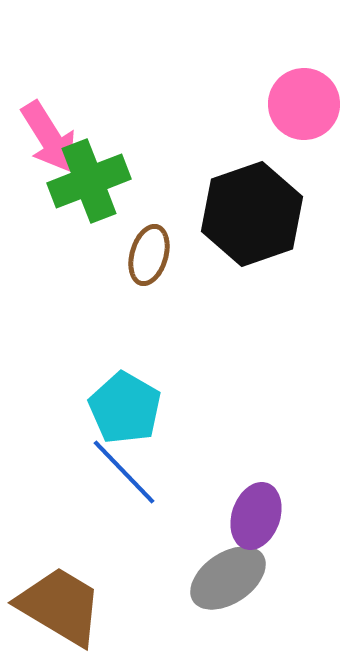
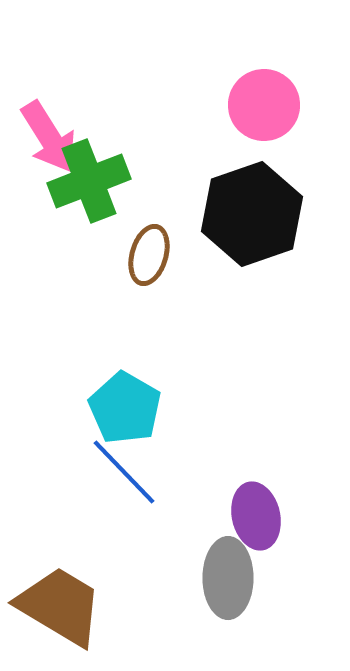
pink circle: moved 40 px left, 1 px down
purple ellipse: rotated 32 degrees counterclockwise
gray ellipse: rotated 56 degrees counterclockwise
